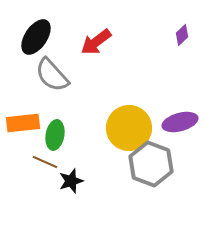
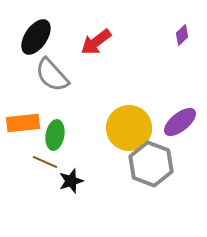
purple ellipse: rotated 24 degrees counterclockwise
